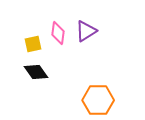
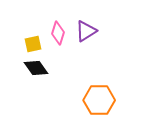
pink diamond: rotated 10 degrees clockwise
black diamond: moved 4 px up
orange hexagon: moved 1 px right
